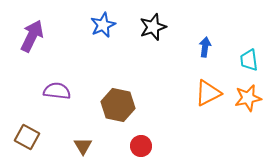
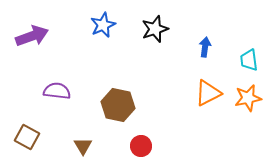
black star: moved 2 px right, 2 px down
purple arrow: rotated 44 degrees clockwise
